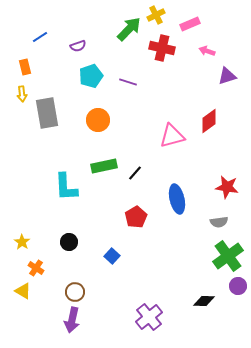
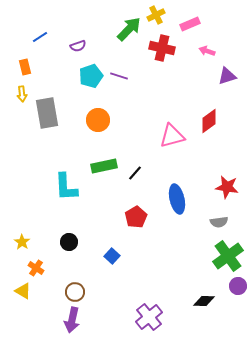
purple line: moved 9 px left, 6 px up
